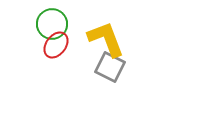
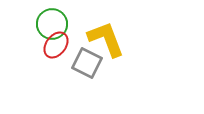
gray square: moved 23 px left, 4 px up
